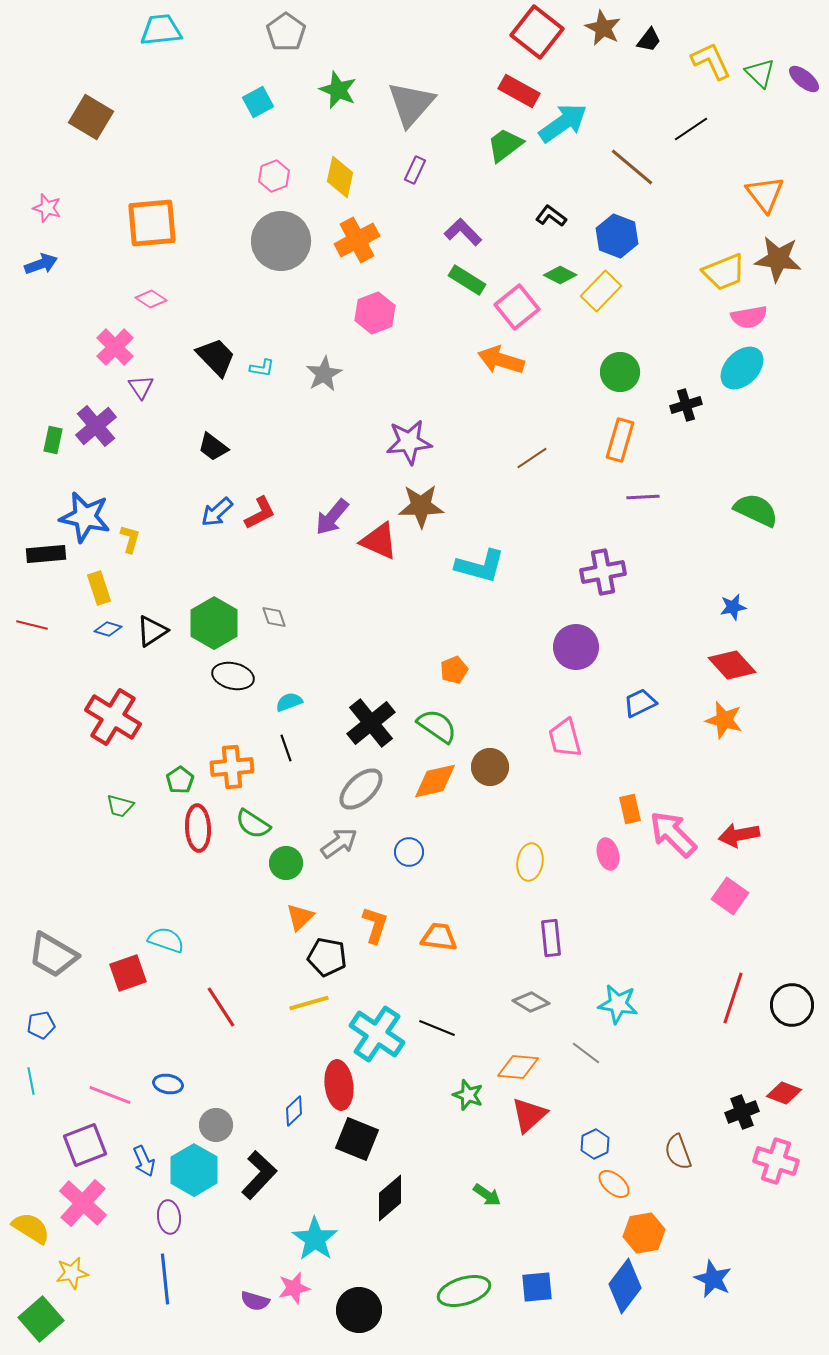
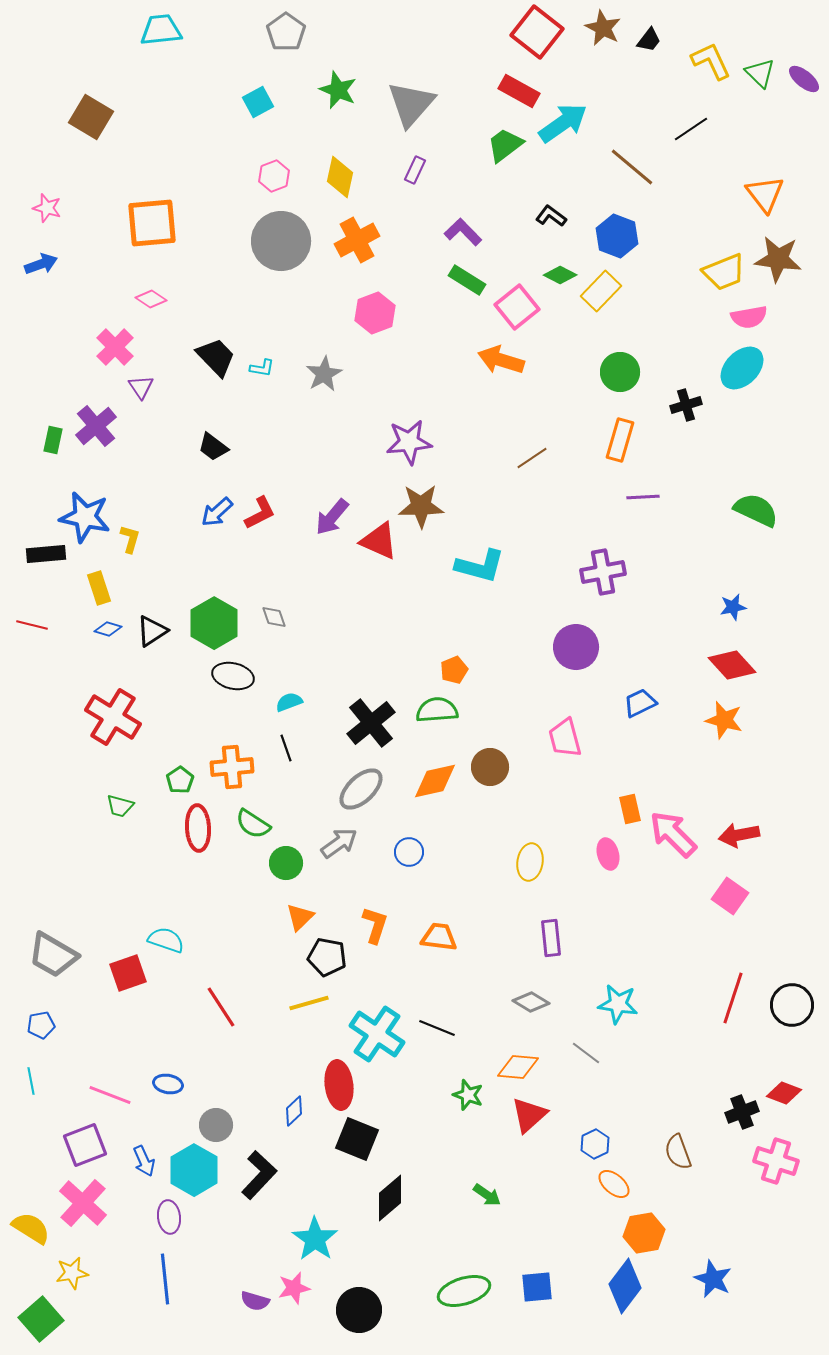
green semicircle at (437, 726): moved 16 px up; rotated 39 degrees counterclockwise
